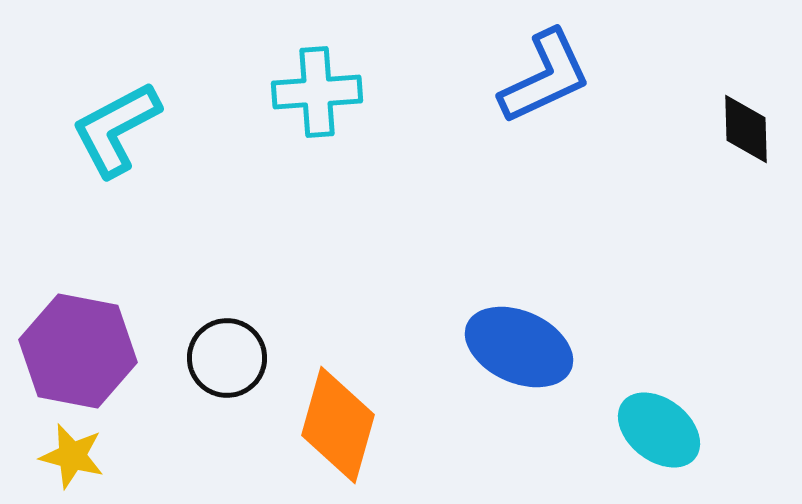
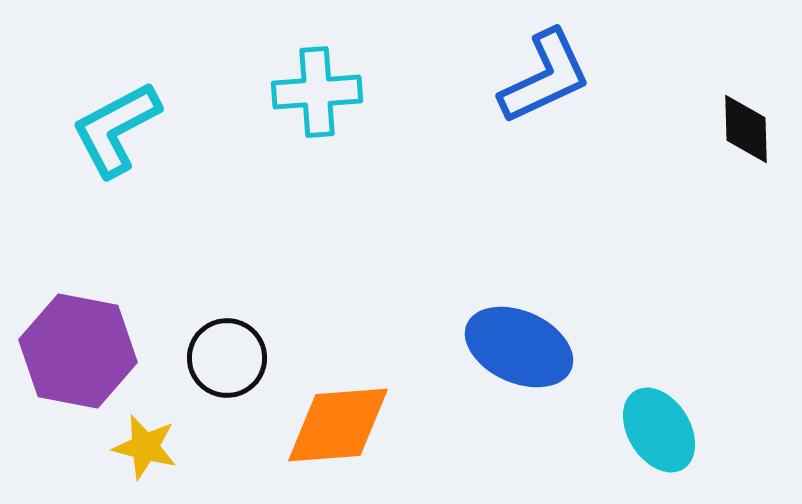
orange diamond: rotated 70 degrees clockwise
cyan ellipse: rotated 20 degrees clockwise
yellow star: moved 73 px right, 9 px up
